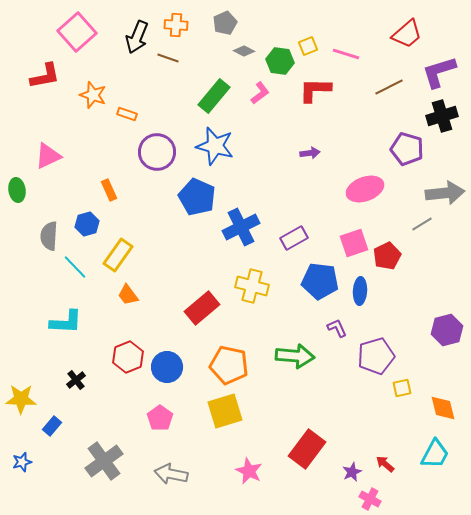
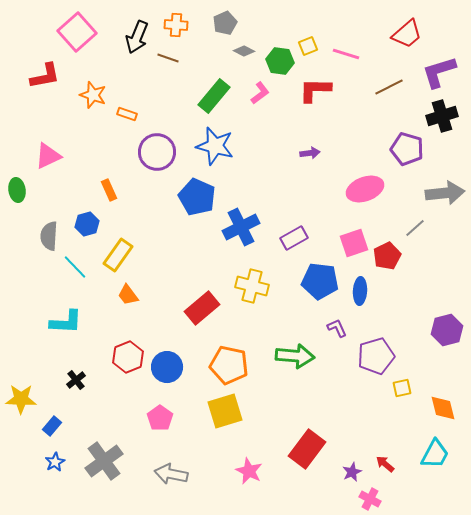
gray line at (422, 224): moved 7 px left, 4 px down; rotated 10 degrees counterclockwise
blue star at (22, 462): moved 33 px right; rotated 12 degrees counterclockwise
